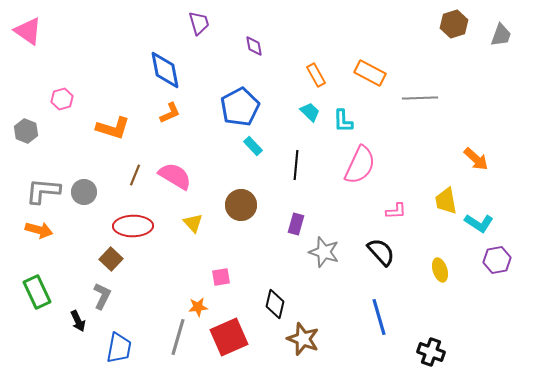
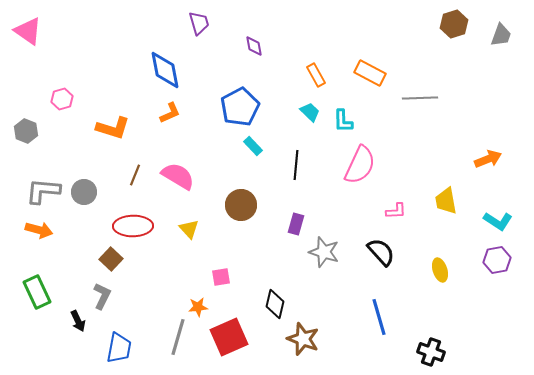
orange arrow at (476, 159): moved 12 px right; rotated 64 degrees counterclockwise
pink semicircle at (175, 176): moved 3 px right
yellow triangle at (193, 223): moved 4 px left, 6 px down
cyan L-shape at (479, 223): moved 19 px right, 2 px up
